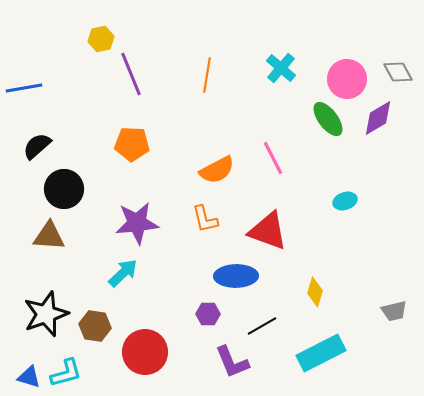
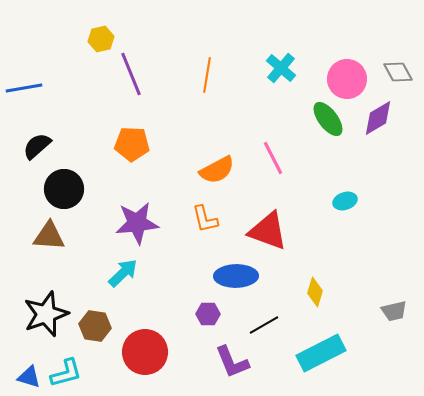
black line: moved 2 px right, 1 px up
